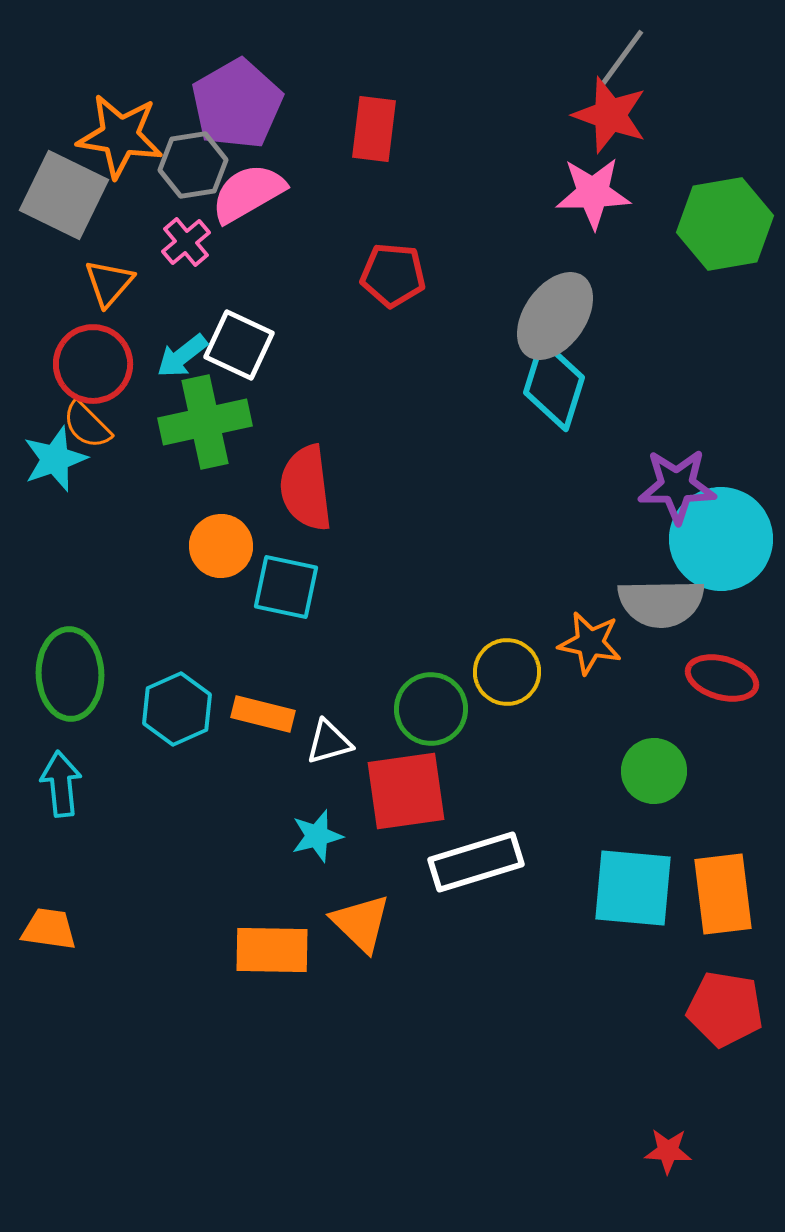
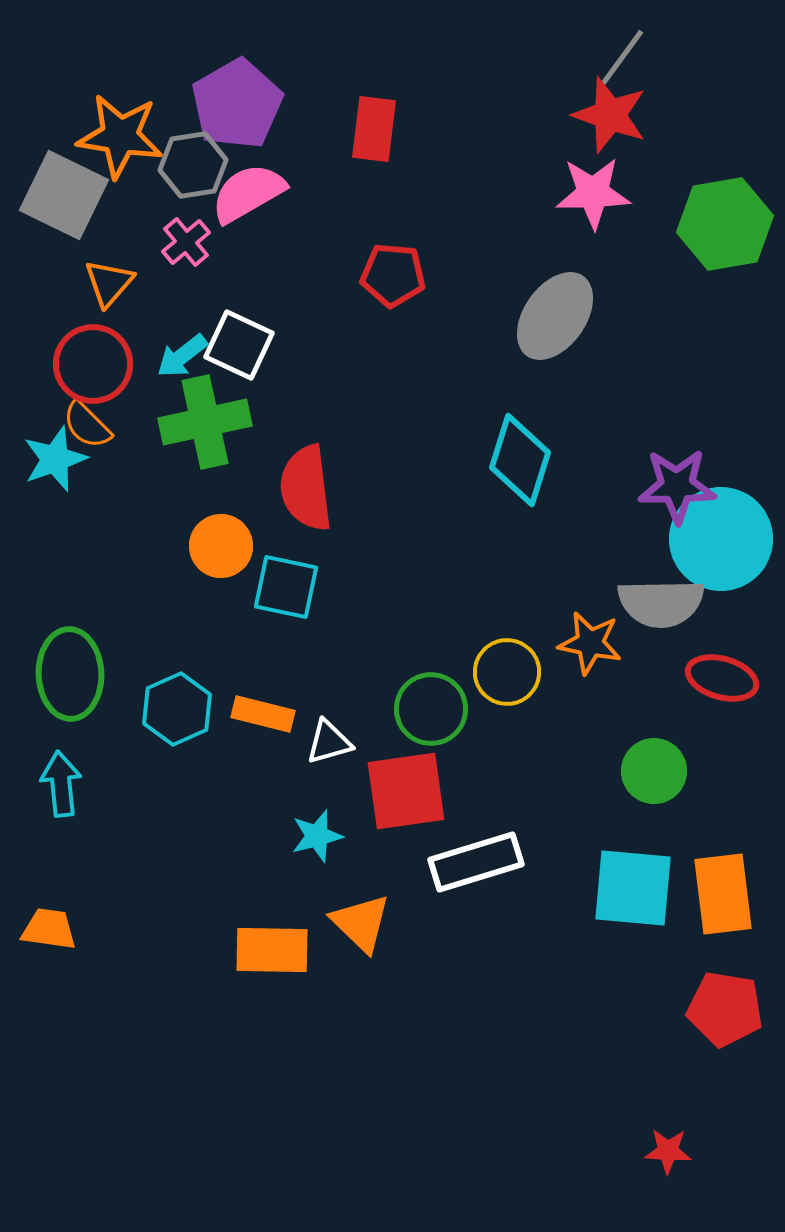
cyan diamond at (554, 385): moved 34 px left, 75 px down
